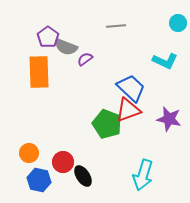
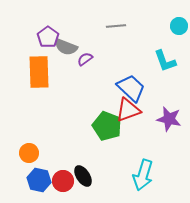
cyan circle: moved 1 px right, 3 px down
cyan L-shape: rotated 45 degrees clockwise
green pentagon: moved 2 px down
red circle: moved 19 px down
